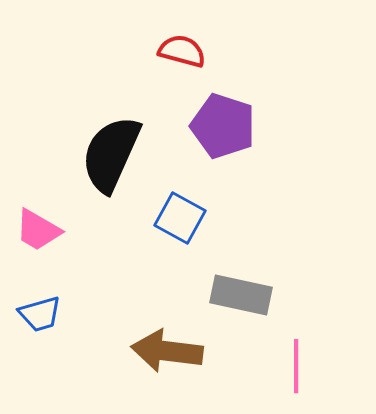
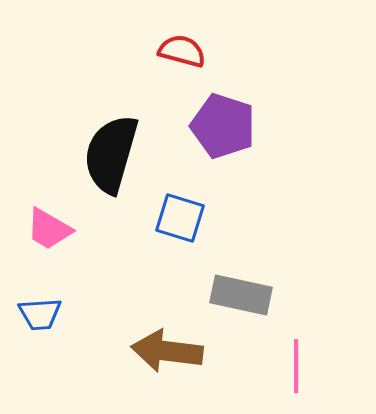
black semicircle: rotated 8 degrees counterclockwise
blue square: rotated 12 degrees counterclockwise
pink trapezoid: moved 11 px right, 1 px up
blue trapezoid: rotated 12 degrees clockwise
